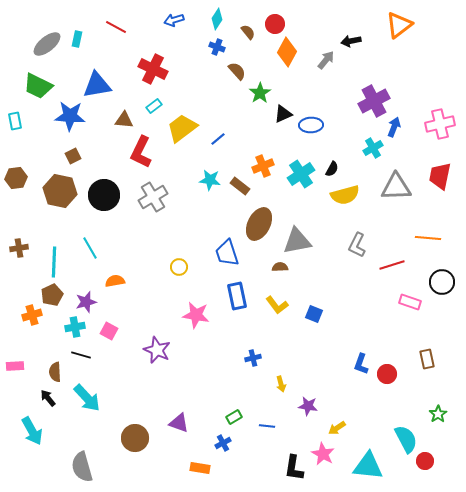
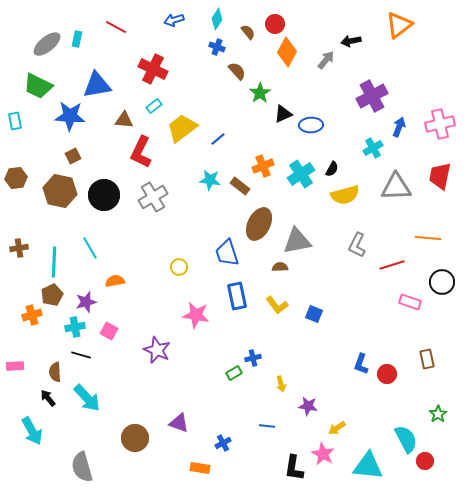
purple cross at (374, 101): moved 2 px left, 5 px up
blue arrow at (394, 127): moved 5 px right
green rectangle at (234, 417): moved 44 px up
